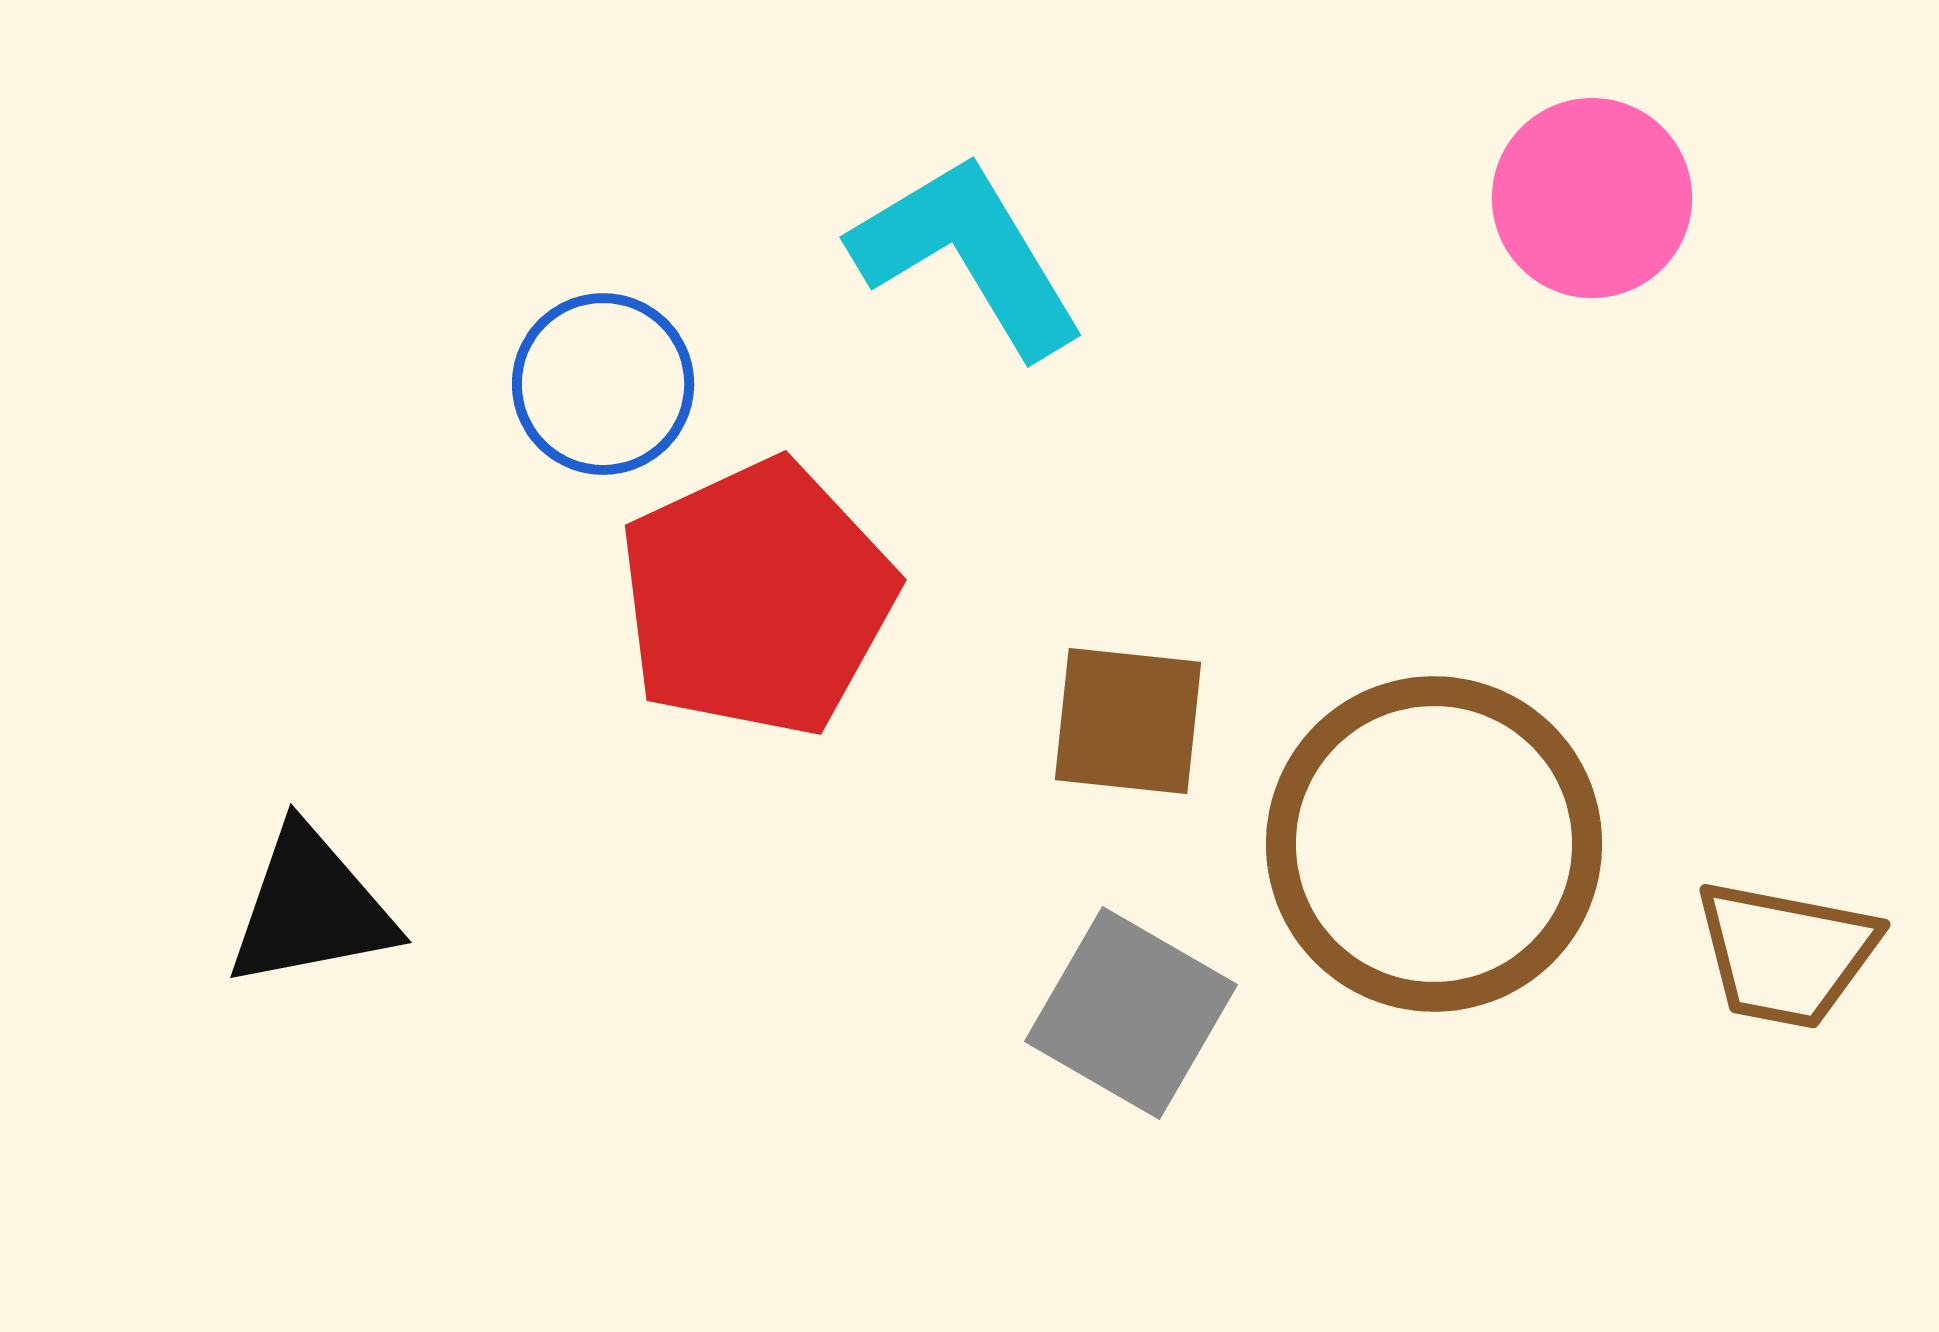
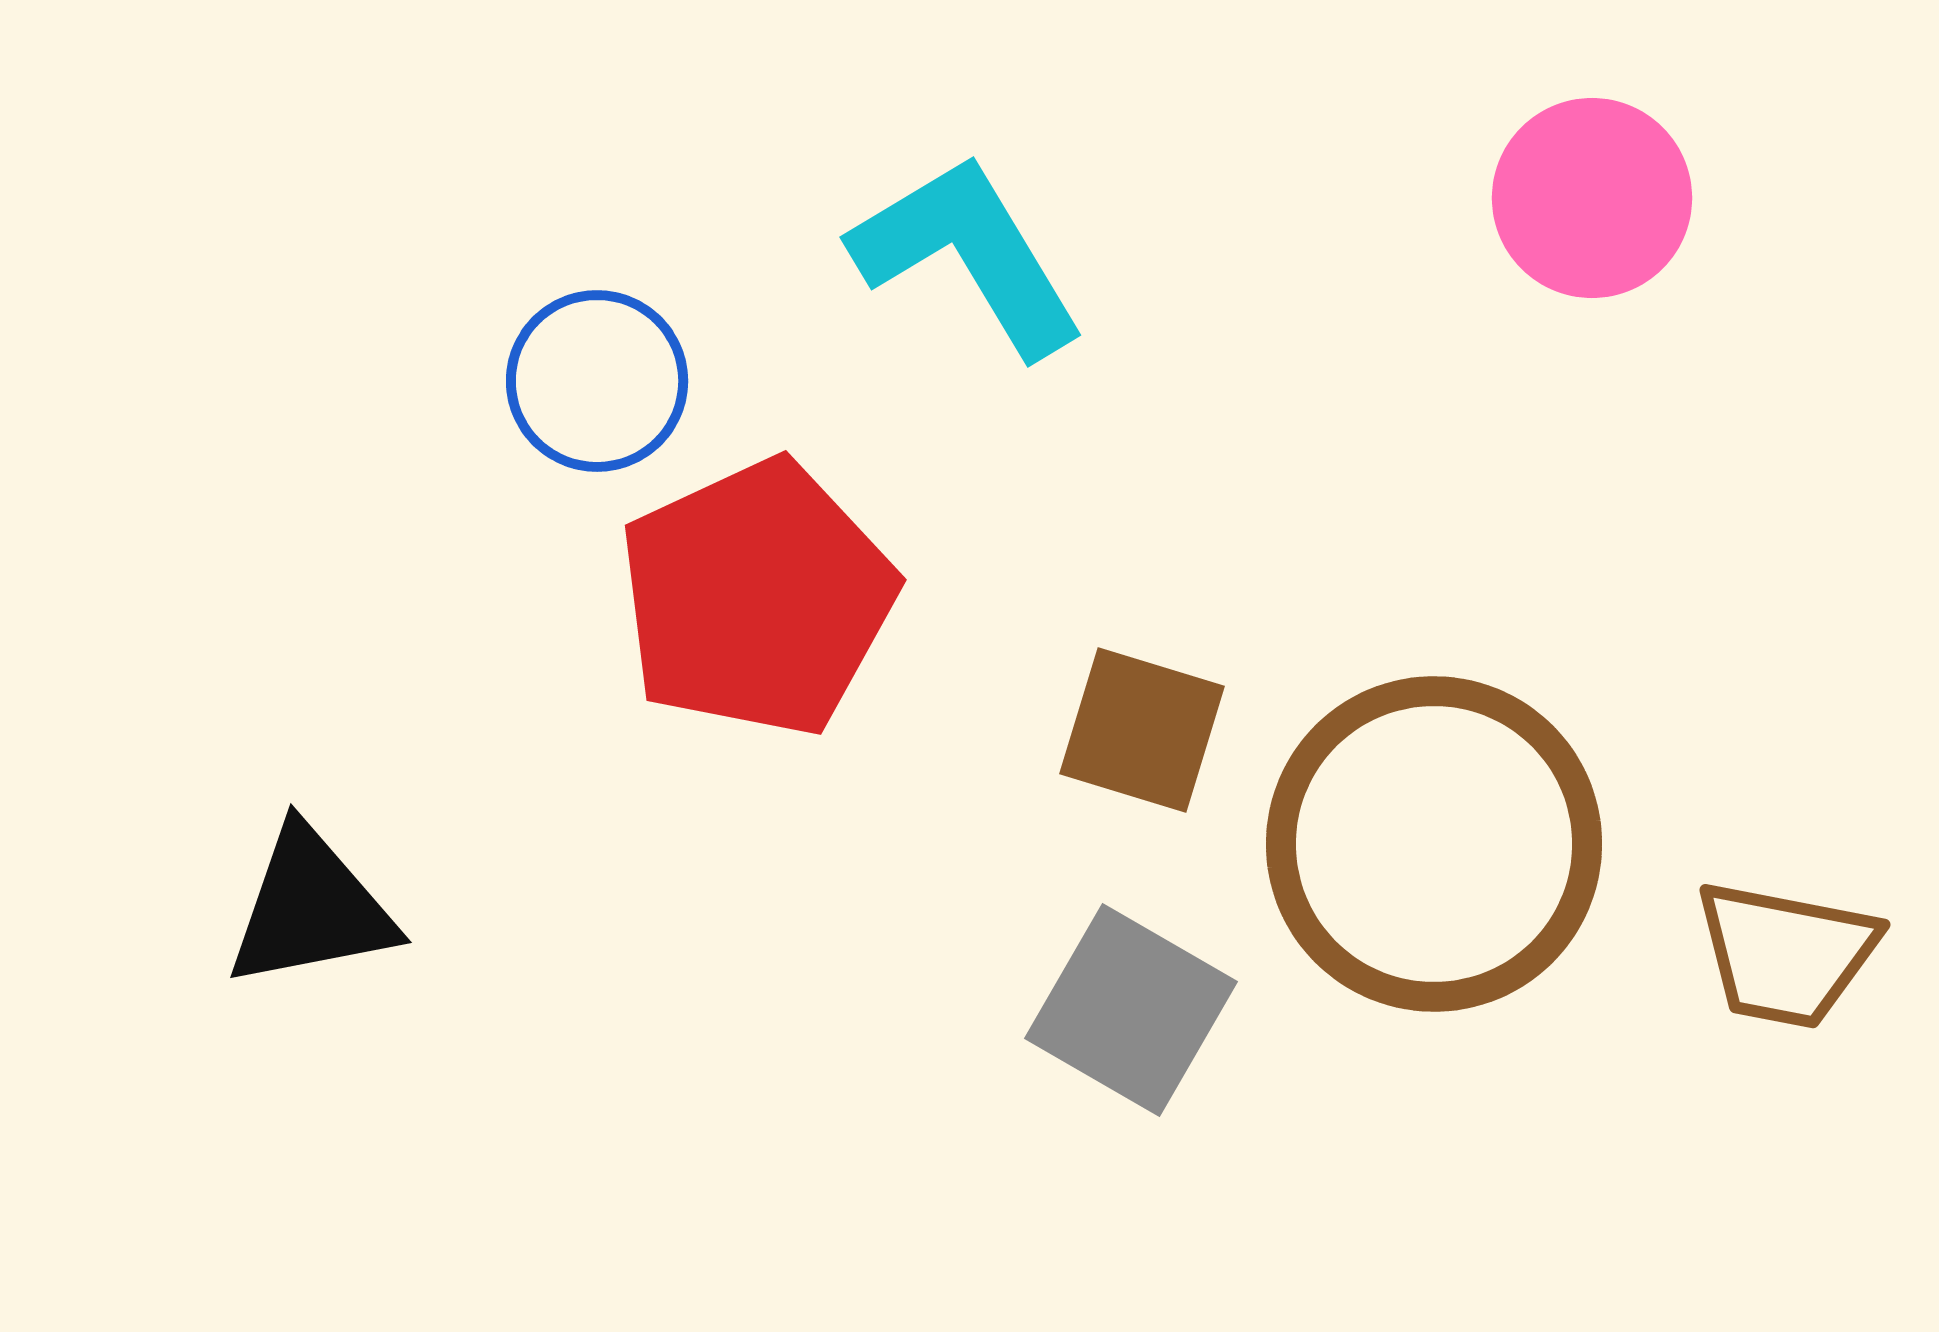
blue circle: moved 6 px left, 3 px up
brown square: moved 14 px right, 9 px down; rotated 11 degrees clockwise
gray square: moved 3 px up
